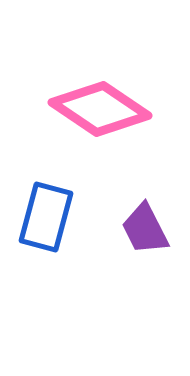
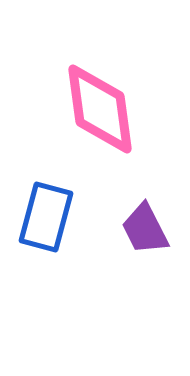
pink diamond: rotated 48 degrees clockwise
